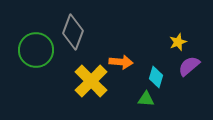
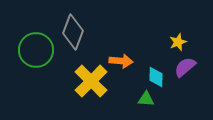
orange arrow: moved 1 px up
purple semicircle: moved 4 px left, 1 px down
cyan diamond: rotated 15 degrees counterclockwise
